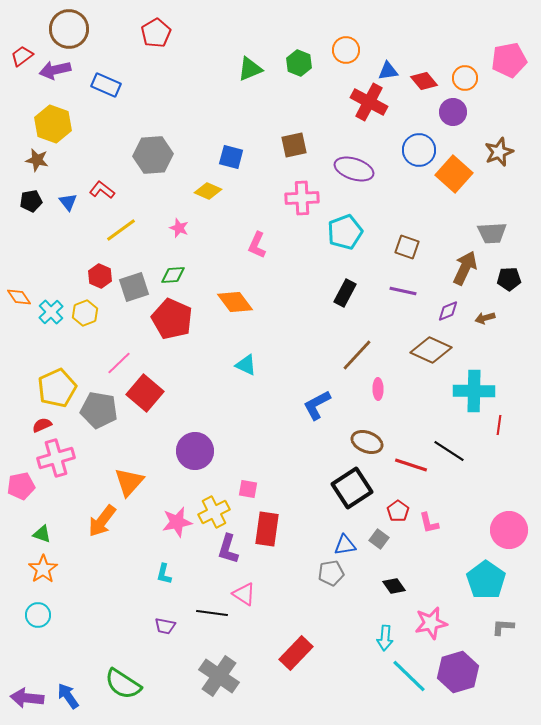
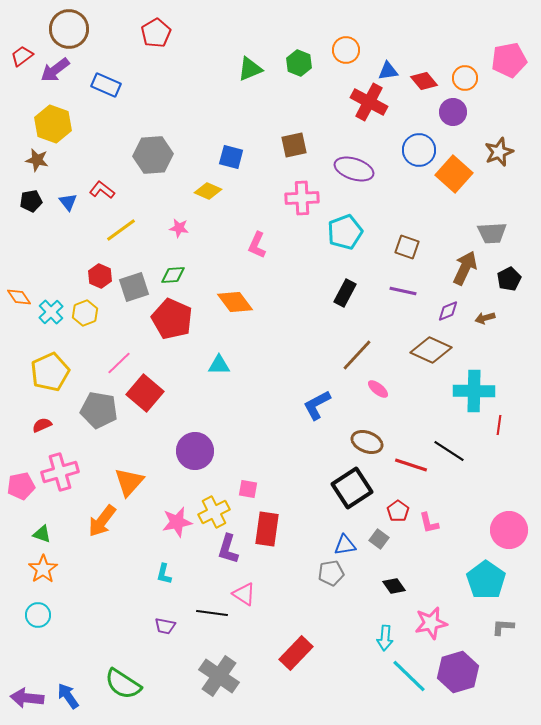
purple arrow at (55, 70): rotated 24 degrees counterclockwise
pink star at (179, 228): rotated 12 degrees counterclockwise
black pentagon at (509, 279): rotated 25 degrees counterclockwise
cyan triangle at (246, 365): moved 27 px left; rotated 25 degrees counterclockwise
yellow pentagon at (57, 388): moved 7 px left, 16 px up
pink ellipse at (378, 389): rotated 50 degrees counterclockwise
pink cross at (56, 458): moved 4 px right, 14 px down
